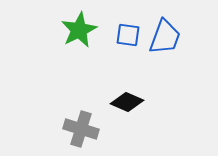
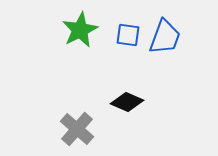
green star: moved 1 px right
gray cross: moved 4 px left; rotated 24 degrees clockwise
